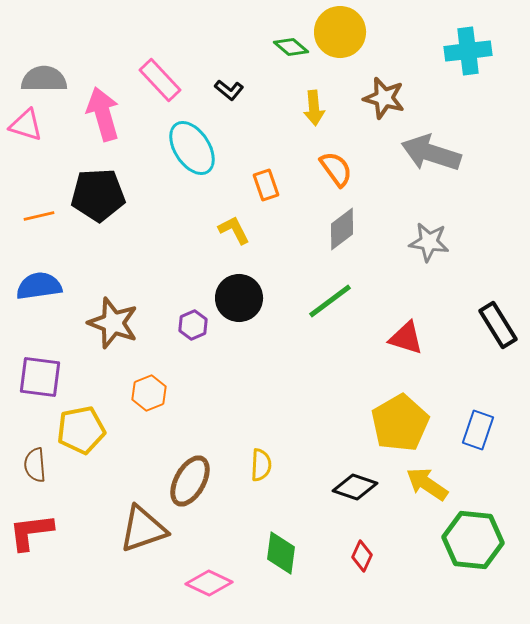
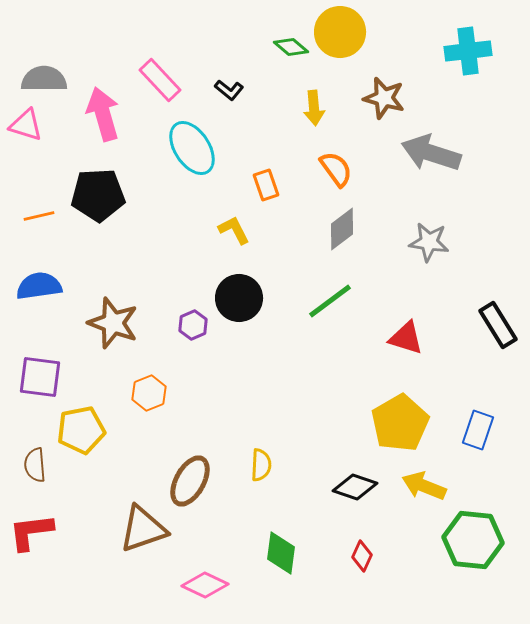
yellow arrow at (427, 484): moved 3 px left, 2 px down; rotated 12 degrees counterclockwise
pink diamond at (209, 583): moved 4 px left, 2 px down
